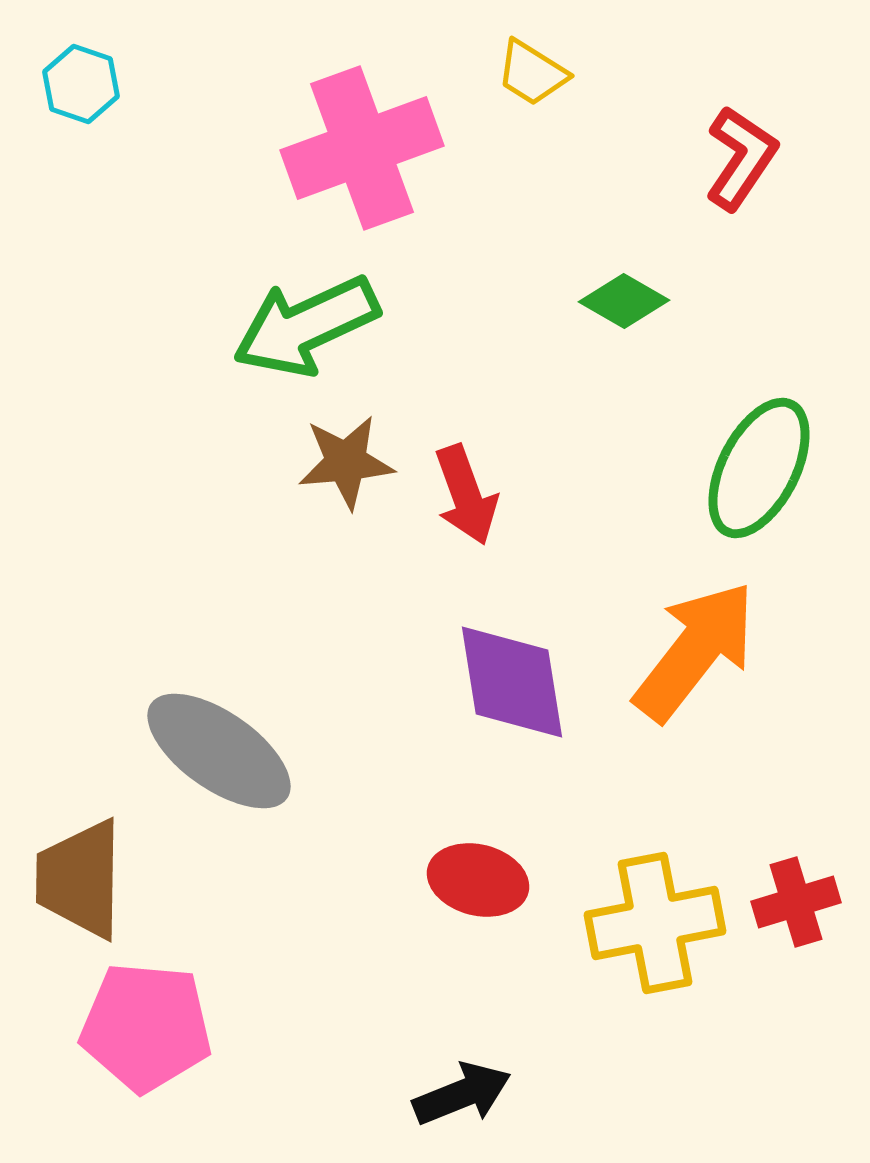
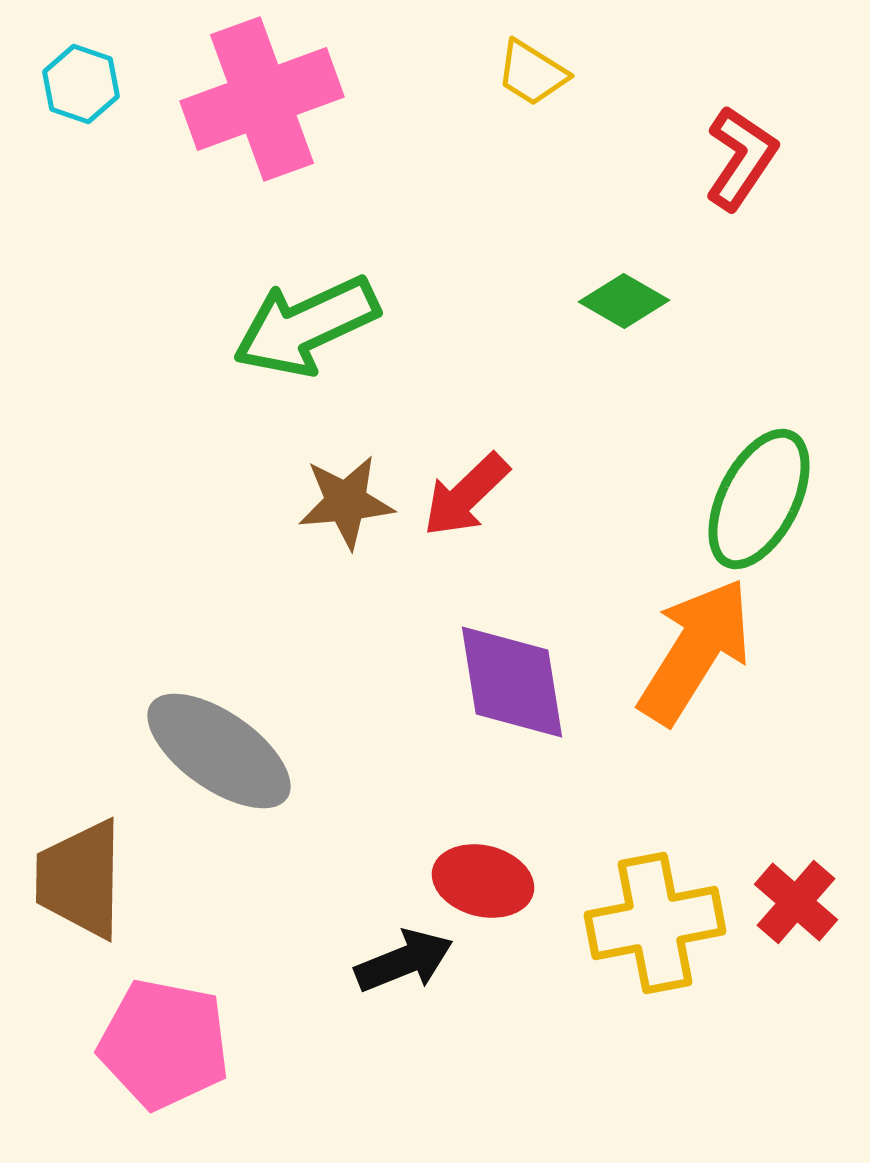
pink cross: moved 100 px left, 49 px up
brown star: moved 40 px down
green ellipse: moved 31 px down
red arrow: rotated 66 degrees clockwise
orange arrow: rotated 6 degrees counterclockwise
red ellipse: moved 5 px right, 1 px down
red cross: rotated 32 degrees counterclockwise
pink pentagon: moved 18 px right, 17 px down; rotated 6 degrees clockwise
black arrow: moved 58 px left, 133 px up
